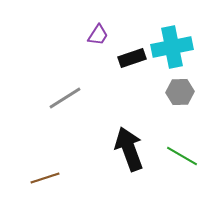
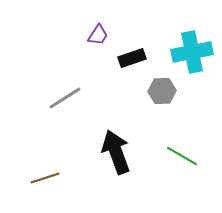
cyan cross: moved 20 px right, 5 px down
gray hexagon: moved 18 px left, 1 px up
black arrow: moved 13 px left, 3 px down
